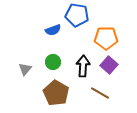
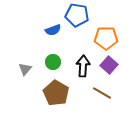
brown line: moved 2 px right
